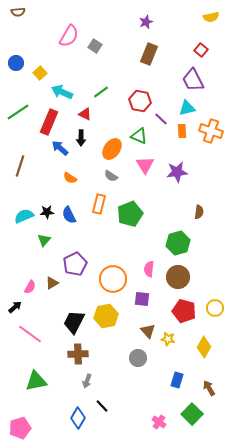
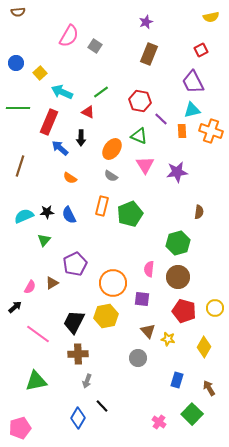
red square at (201, 50): rotated 24 degrees clockwise
purple trapezoid at (193, 80): moved 2 px down
cyan triangle at (187, 108): moved 5 px right, 2 px down
green line at (18, 112): moved 4 px up; rotated 35 degrees clockwise
red triangle at (85, 114): moved 3 px right, 2 px up
orange rectangle at (99, 204): moved 3 px right, 2 px down
orange circle at (113, 279): moved 4 px down
pink line at (30, 334): moved 8 px right
